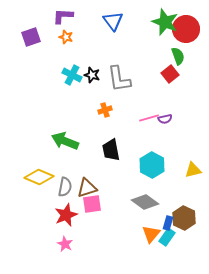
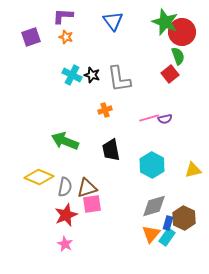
red circle: moved 4 px left, 3 px down
gray diamond: moved 9 px right, 4 px down; rotated 52 degrees counterclockwise
